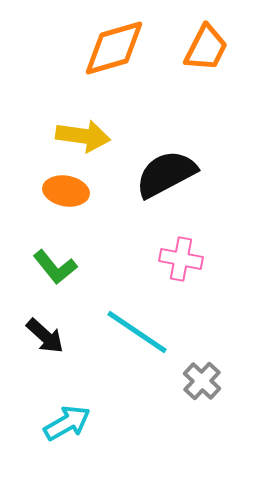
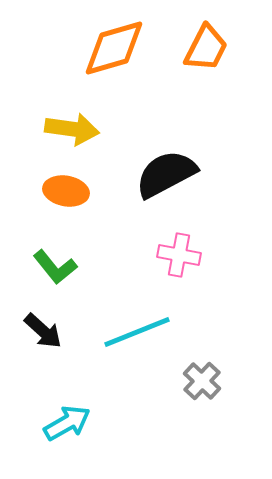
yellow arrow: moved 11 px left, 7 px up
pink cross: moved 2 px left, 4 px up
cyan line: rotated 56 degrees counterclockwise
black arrow: moved 2 px left, 5 px up
